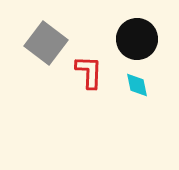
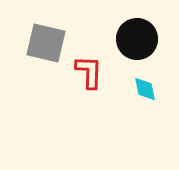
gray square: rotated 24 degrees counterclockwise
cyan diamond: moved 8 px right, 4 px down
